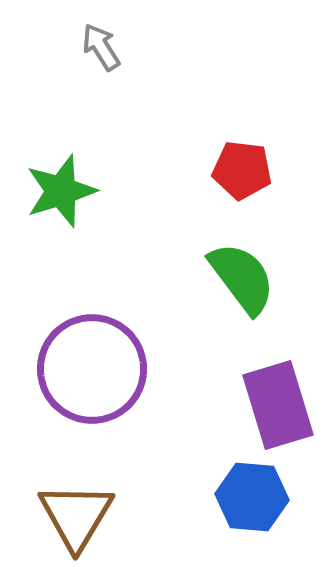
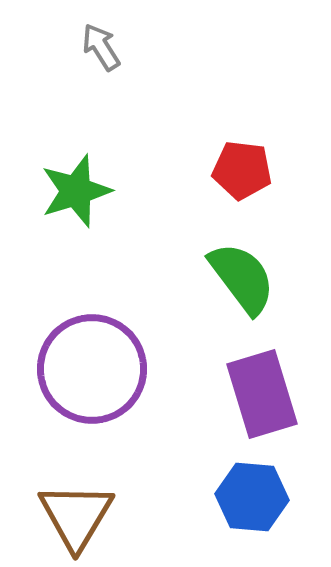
green star: moved 15 px right
purple rectangle: moved 16 px left, 11 px up
